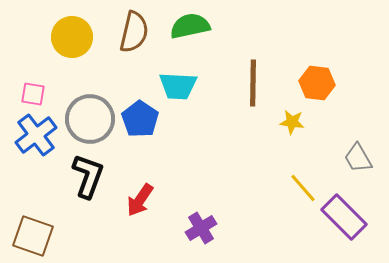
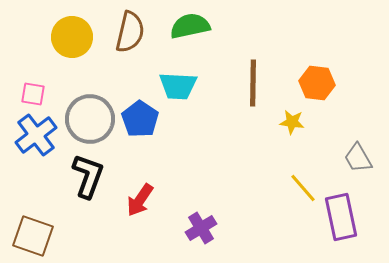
brown semicircle: moved 4 px left
purple rectangle: moved 3 px left; rotated 33 degrees clockwise
